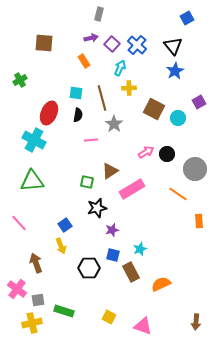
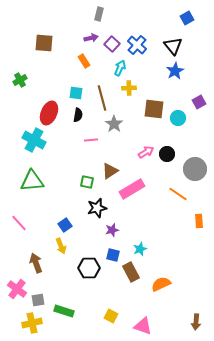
brown square at (154, 109): rotated 20 degrees counterclockwise
yellow square at (109, 317): moved 2 px right, 1 px up
